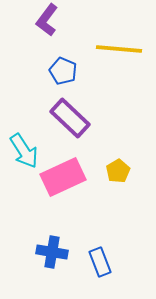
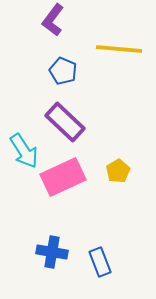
purple L-shape: moved 6 px right
purple rectangle: moved 5 px left, 4 px down
